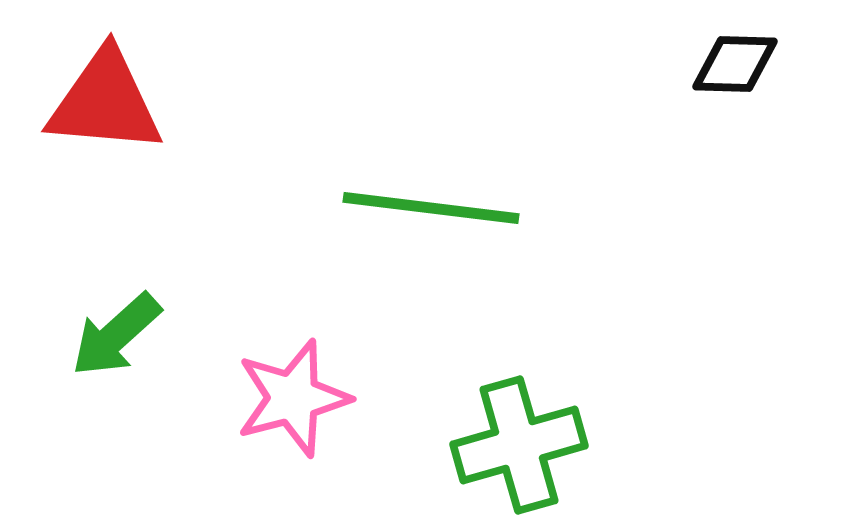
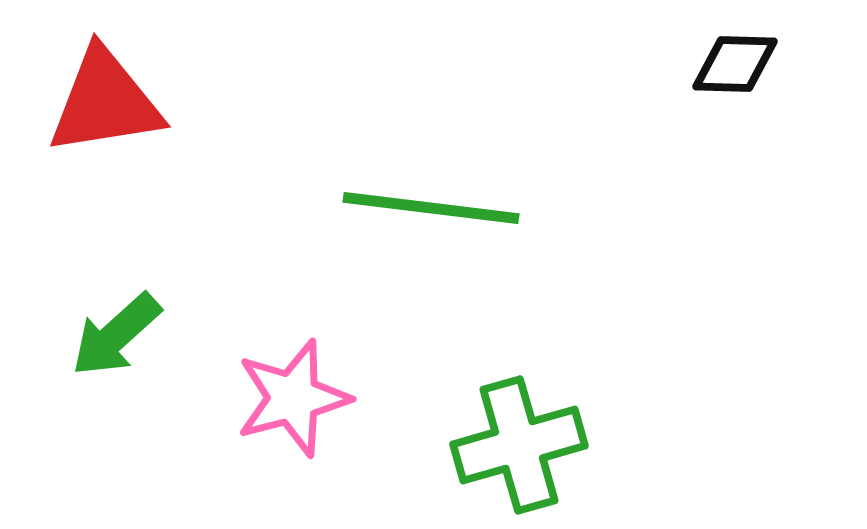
red triangle: rotated 14 degrees counterclockwise
